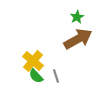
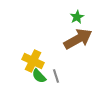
yellow cross: rotated 15 degrees counterclockwise
green semicircle: moved 3 px right
